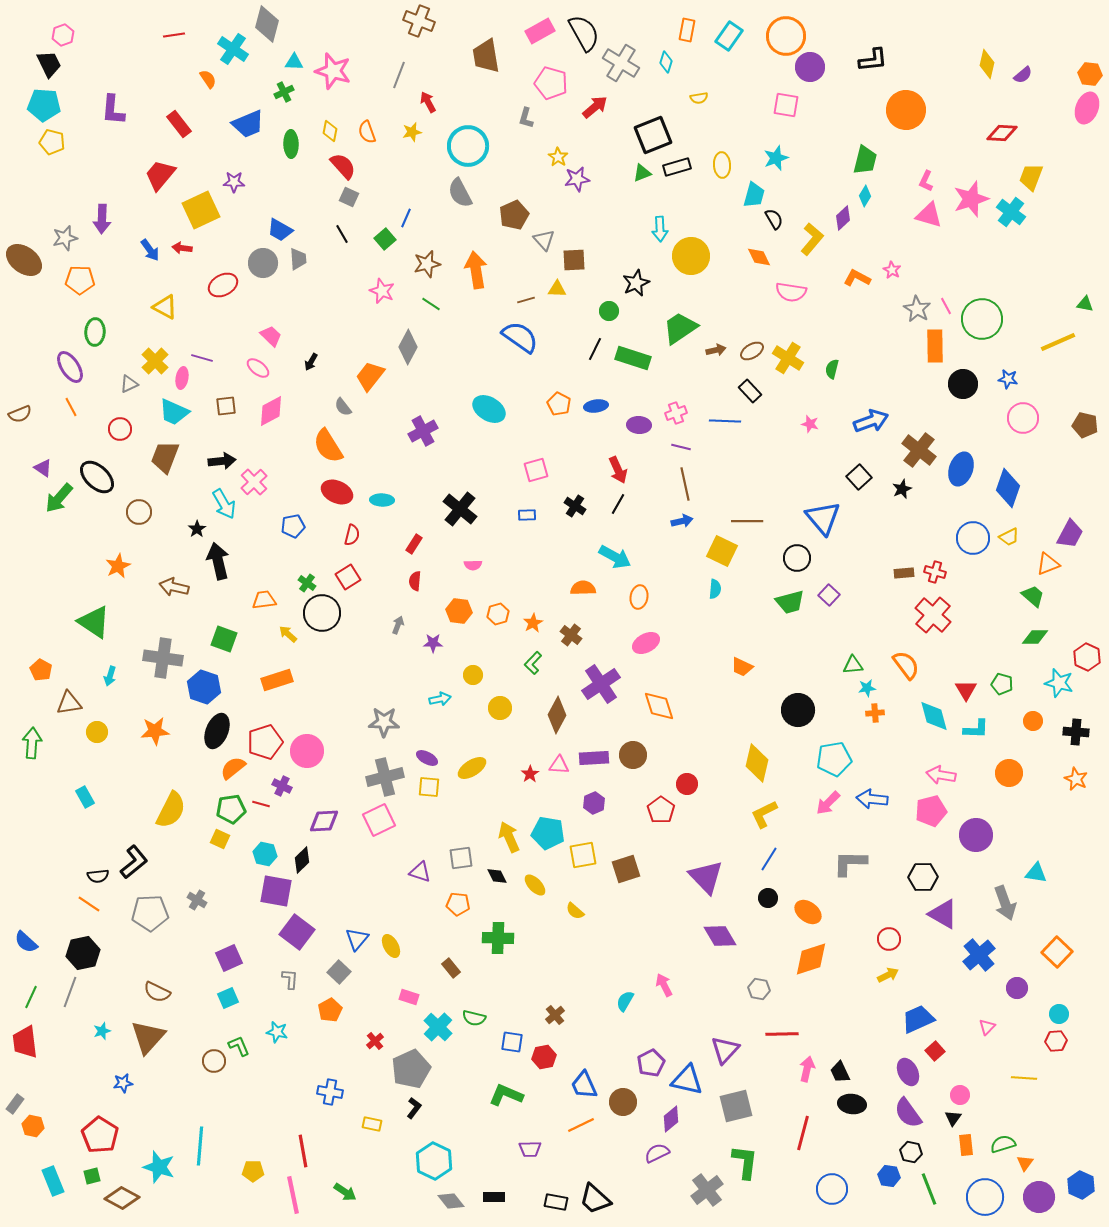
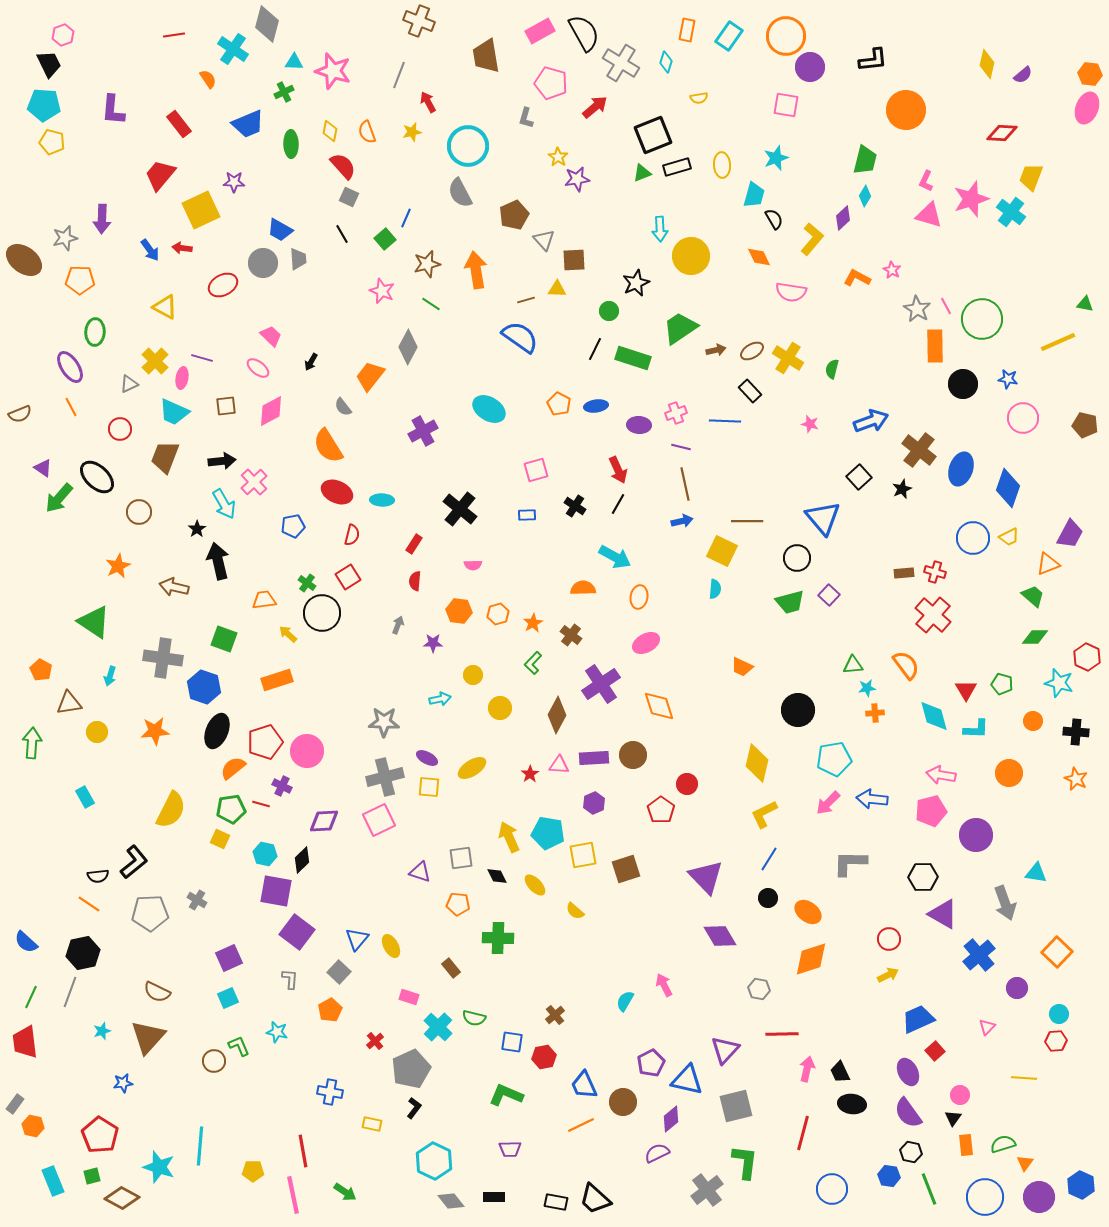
purple trapezoid at (530, 1149): moved 20 px left
